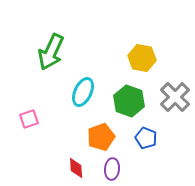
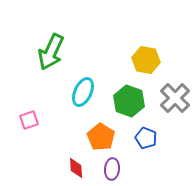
yellow hexagon: moved 4 px right, 2 px down
gray cross: moved 1 px down
pink square: moved 1 px down
orange pentagon: rotated 20 degrees counterclockwise
